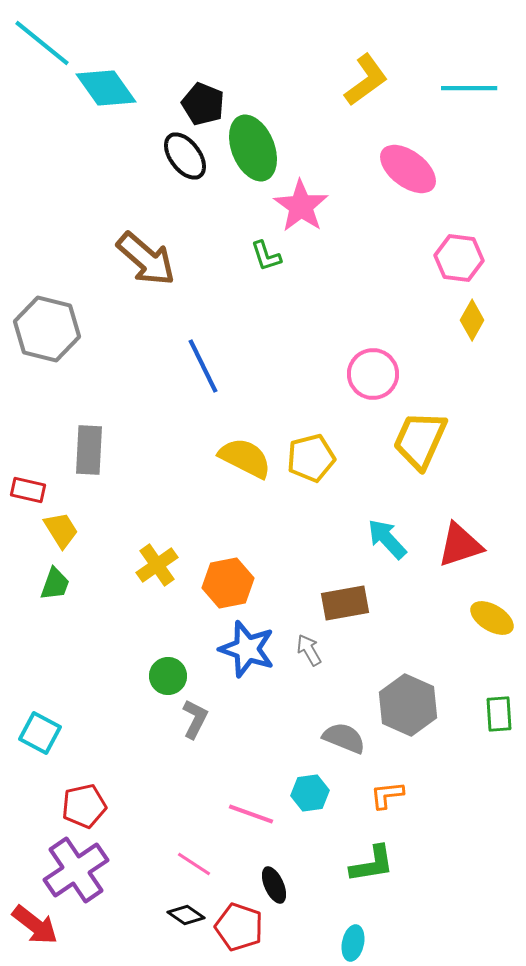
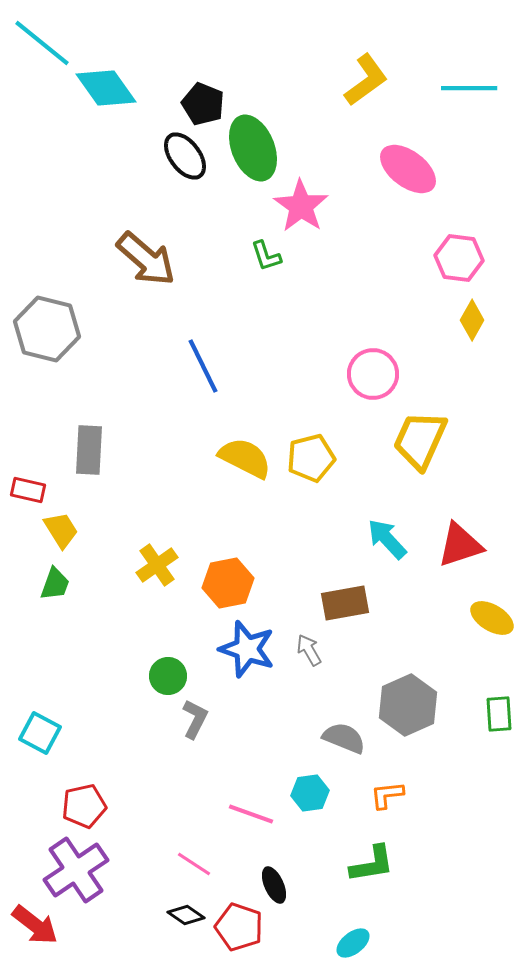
gray hexagon at (408, 705): rotated 12 degrees clockwise
cyan ellipse at (353, 943): rotated 40 degrees clockwise
